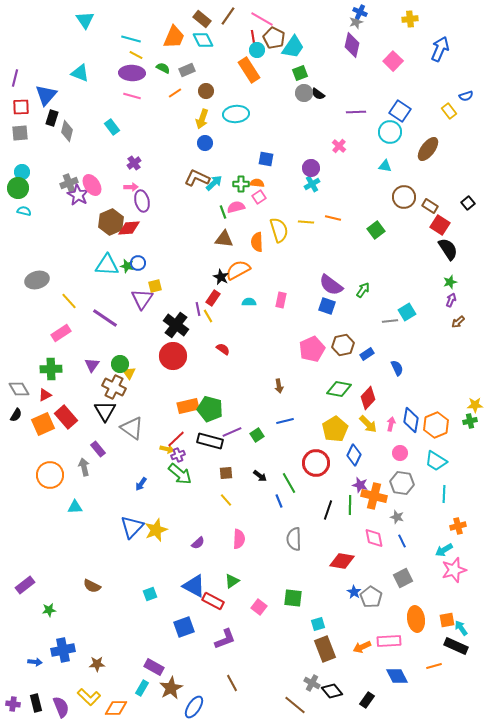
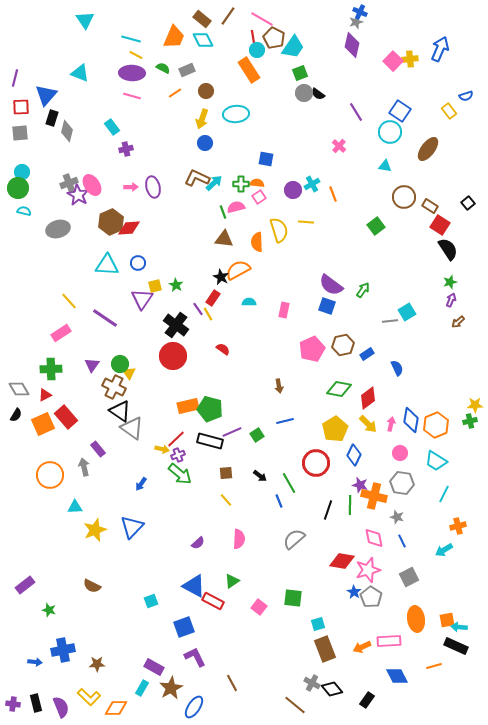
yellow cross at (410, 19): moved 40 px down
purple line at (356, 112): rotated 60 degrees clockwise
purple cross at (134, 163): moved 8 px left, 14 px up; rotated 24 degrees clockwise
purple circle at (311, 168): moved 18 px left, 22 px down
purple ellipse at (142, 201): moved 11 px right, 14 px up
orange line at (333, 218): moved 24 px up; rotated 56 degrees clockwise
green square at (376, 230): moved 4 px up
green star at (127, 266): moved 49 px right, 19 px down; rotated 16 degrees clockwise
gray ellipse at (37, 280): moved 21 px right, 51 px up
pink rectangle at (281, 300): moved 3 px right, 10 px down
purple line at (198, 309): rotated 24 degrees counterclockwise
yellow line at (208, 316): moved 2 px up
red diamond at (368, 398): rotated 10 degrees clockwise
black triangle at (105, 411): moved 15 px right; rotated 25 degrees counterclockwise
yellow arrow at (167, 449): moved 5 px left
cyan line at (444, 494): rotated 24 degrees clockwise
yellow star at (156, 530): moved 61 px left
gray semicircle at (294, 539): rotated 50 degrees clockwise
pink star at (454, 570): moved 86 px left
gray square at (403, 578): moved 6 px right, 1 px up
cyan square at (150, 594): moved 1 px right, 7 px down
green star at (49, 610): rotated 24 degrees clockwise
cyan arrow at (461, 628): moved 2 px left, 1 px up; rotated 49 degrees counterclockwise
purple L-shape at (225, 639): moved 30 px left, 18 px down; rotated 95 degrees counterclockwise
black diamond at (332, 691): moved 2 px up
